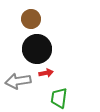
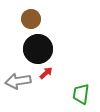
black circle: moved 1 px right
red arrow: rotated 32 degrees counterclockwise
green trapezoid: moved 22 px right, 4 px up
